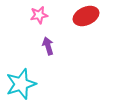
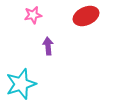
pink star: moved 6 px left
purple arrow: rotated 12 degrees clockwise
